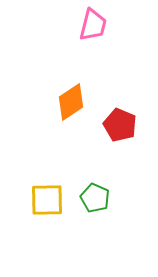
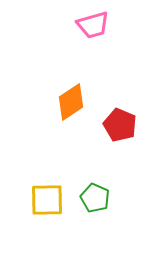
pink trapezoid: rotated 60 degrees clockwise
